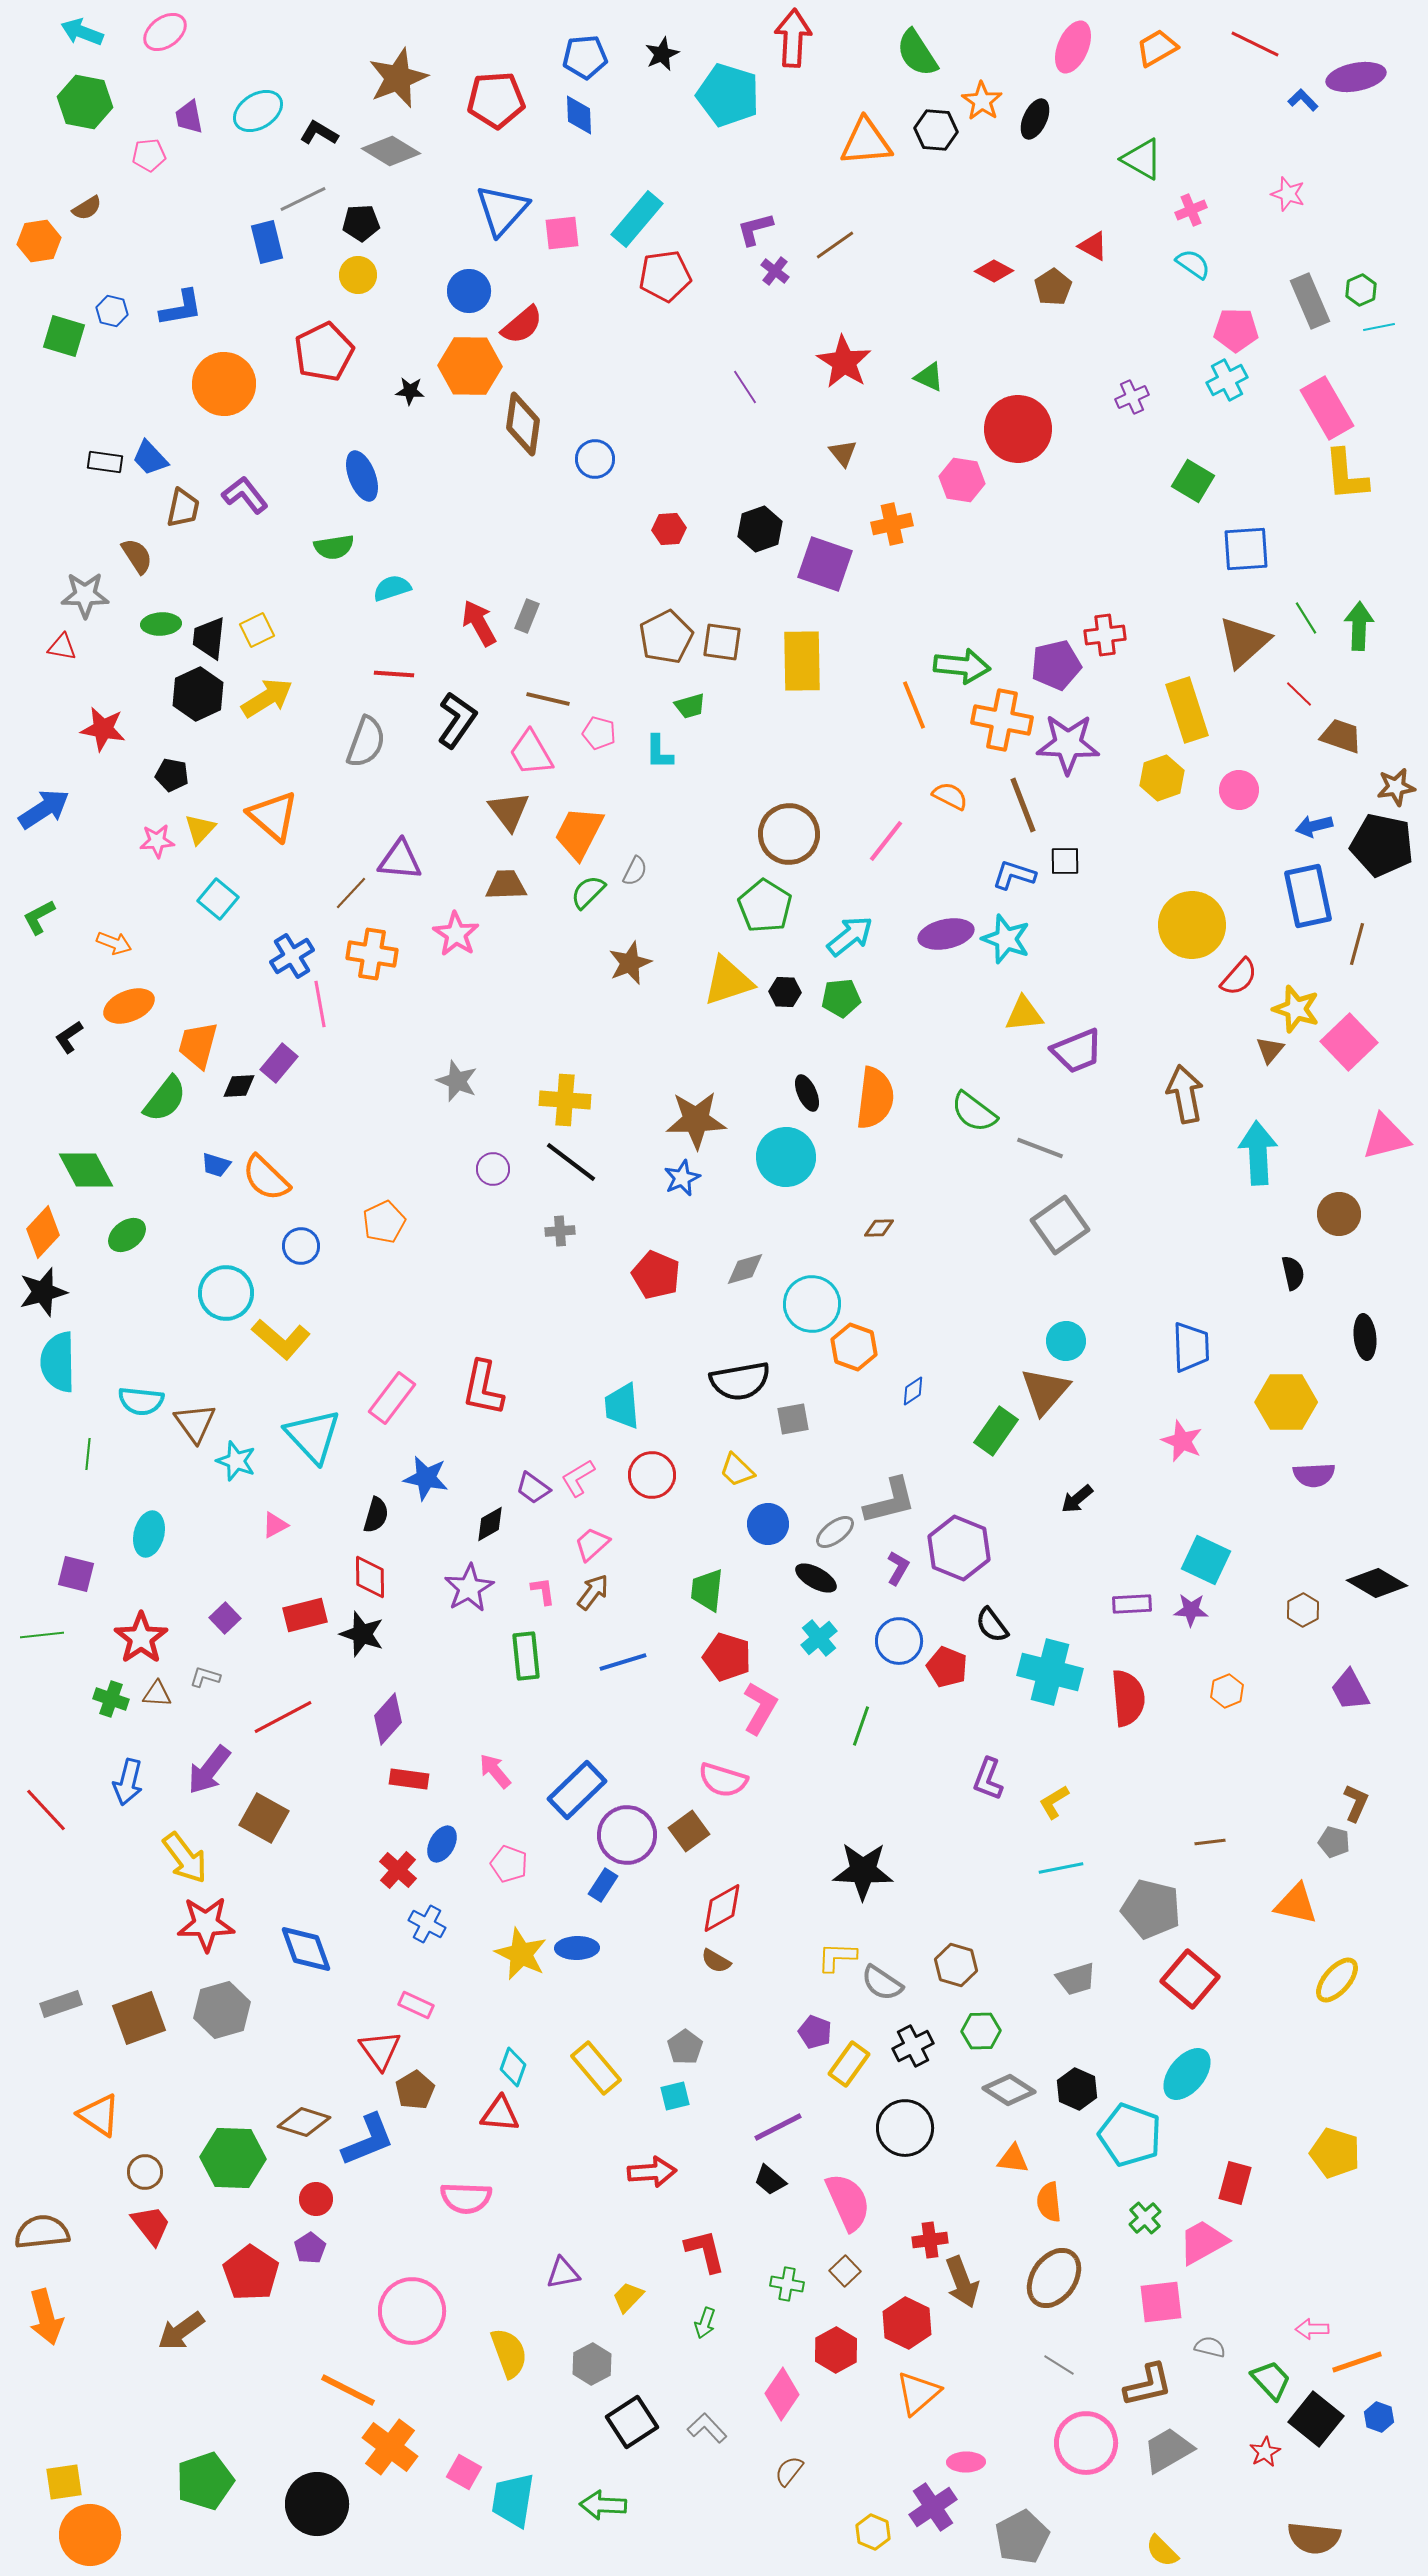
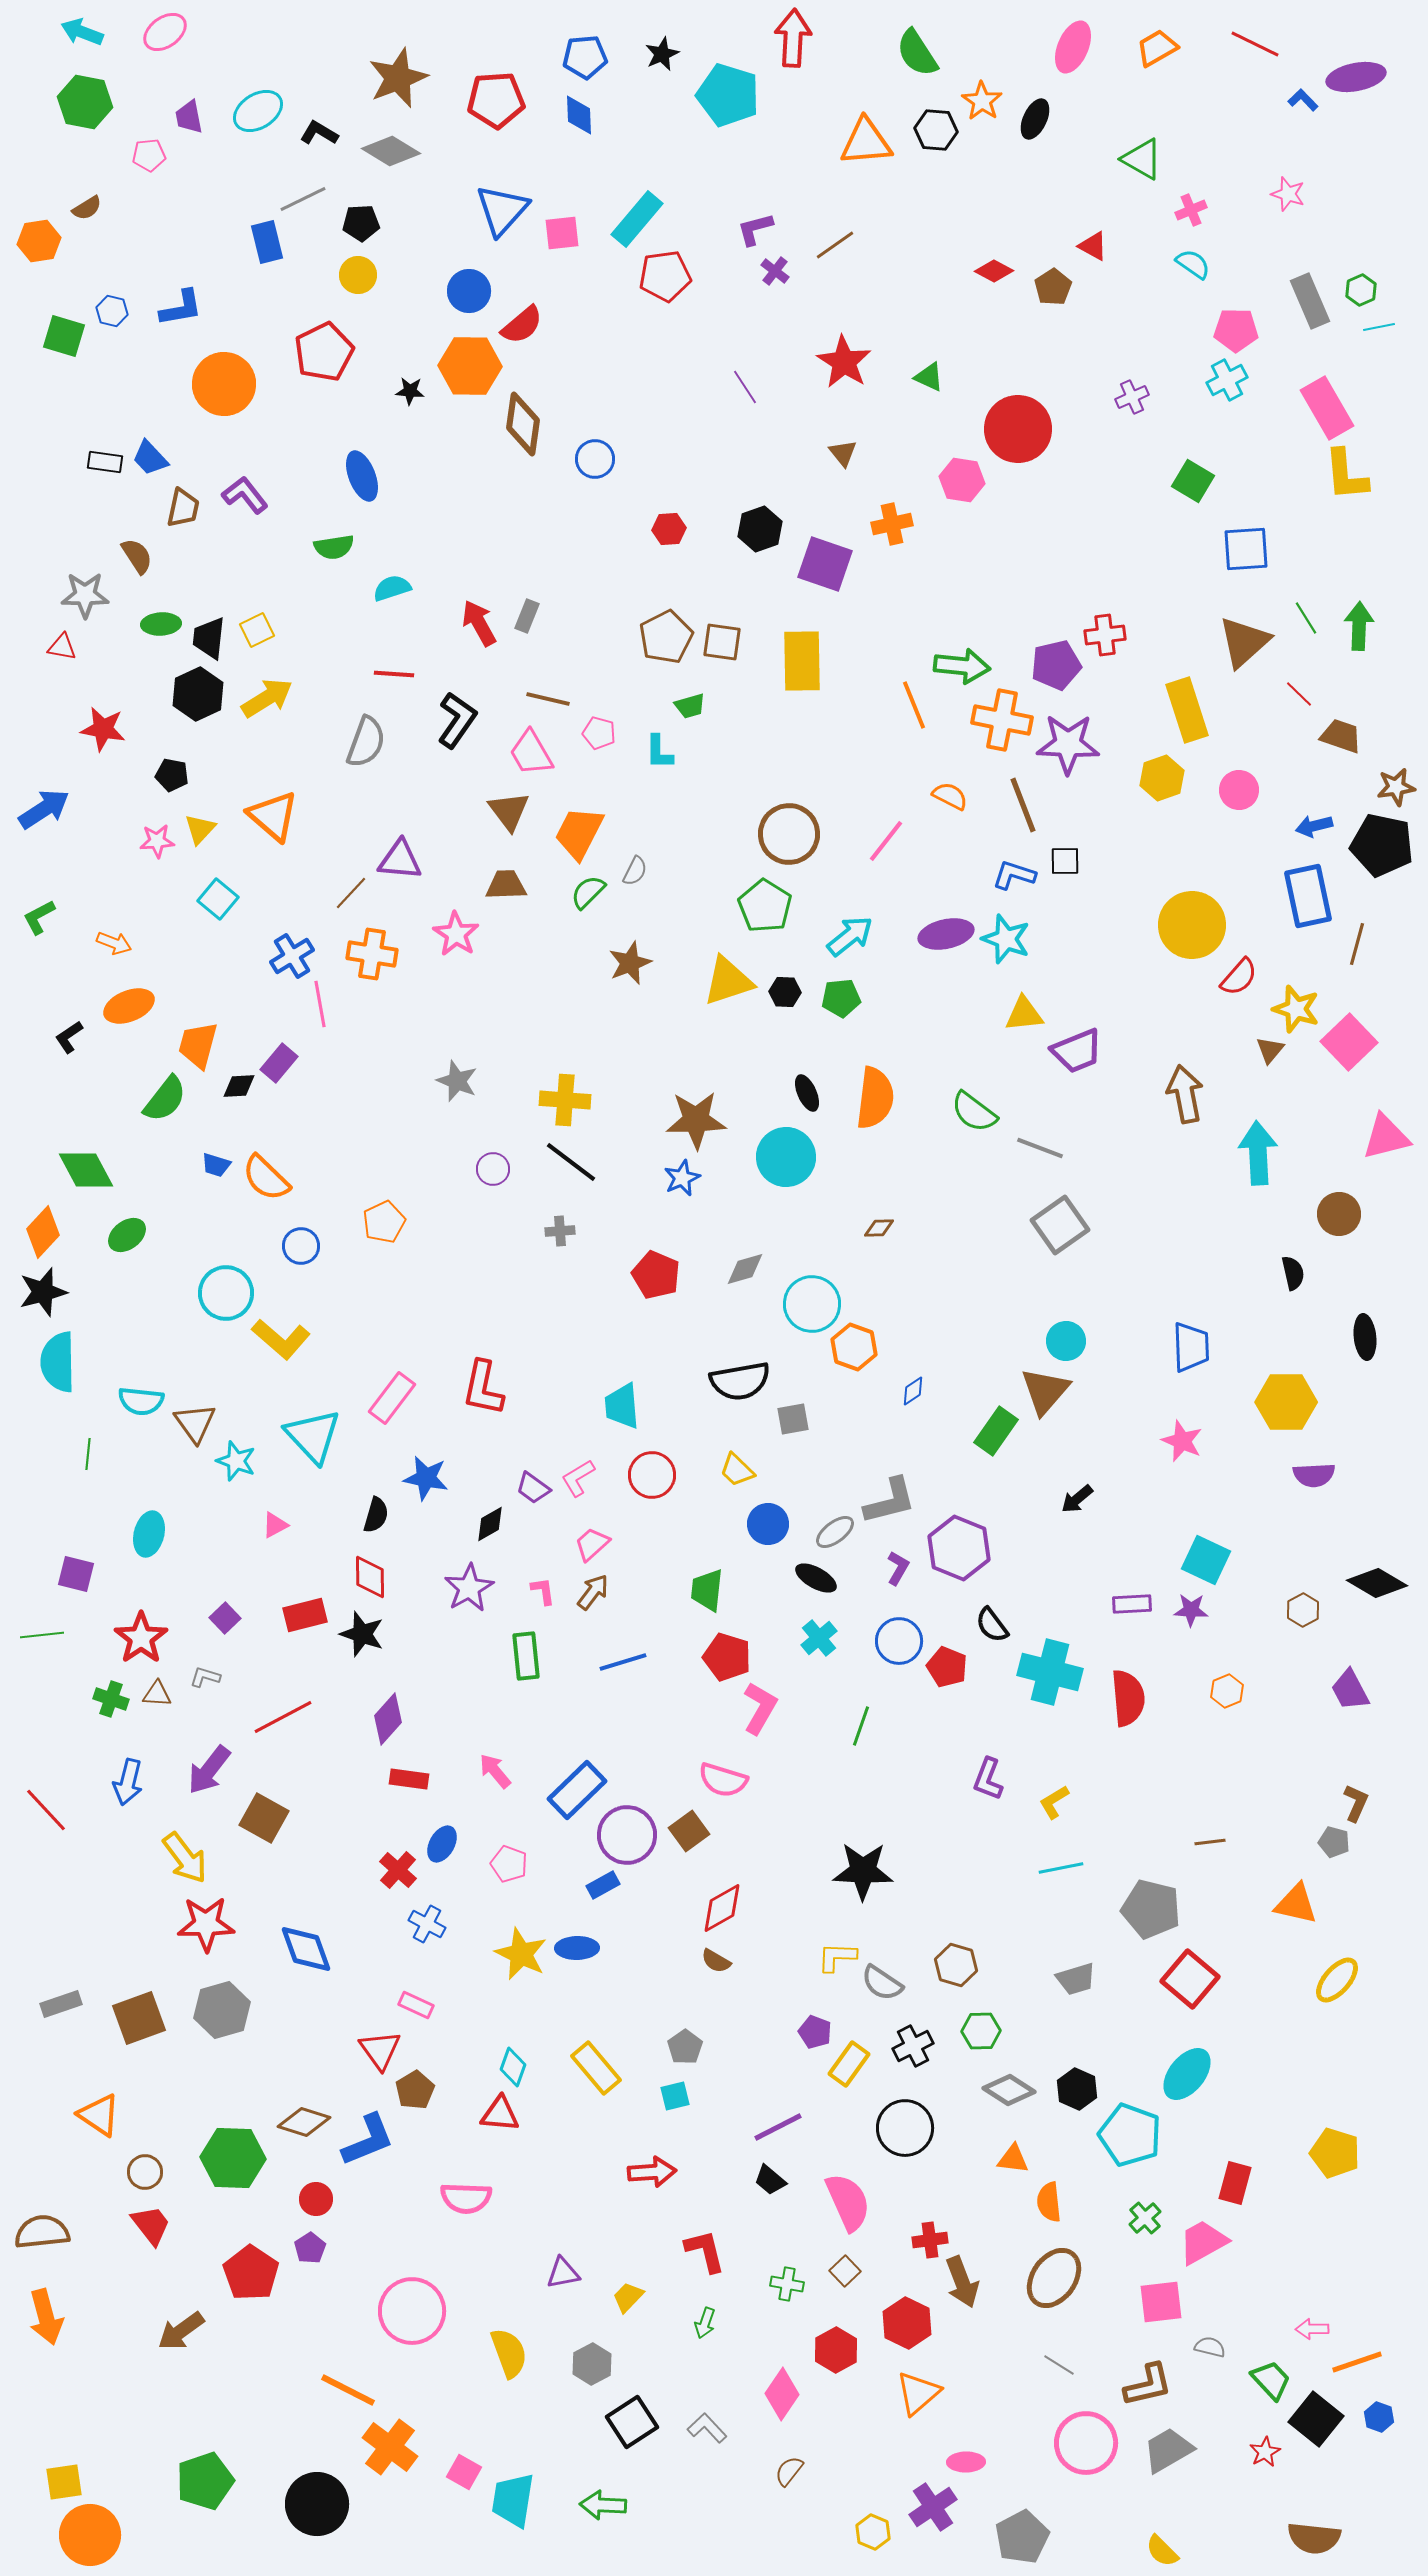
blue rectangle at (603, 1885): rotated 28 degrees clockwise
